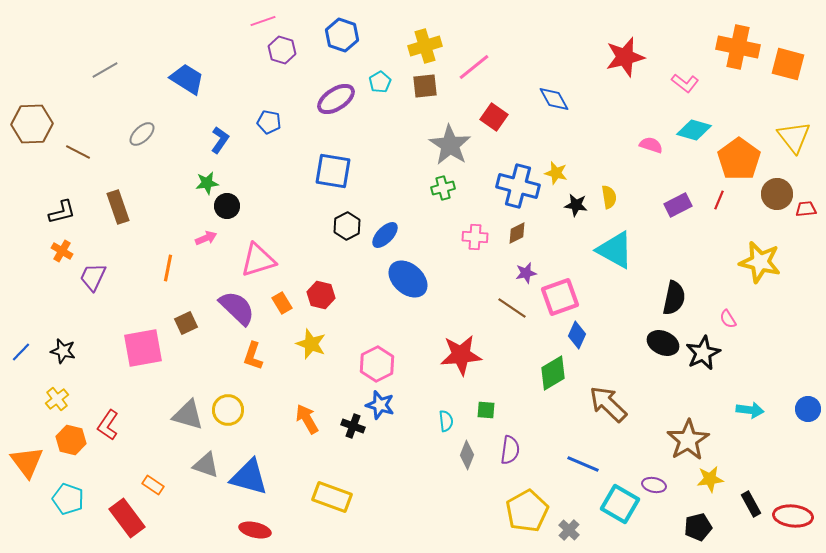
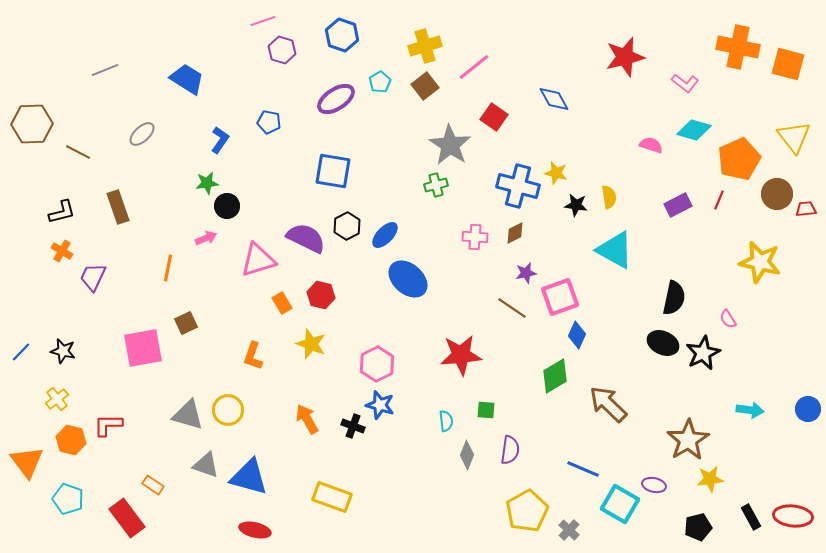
gray line at (105, 70): rotated 8 degrees clockwise
brown square at (425, 86): rotated 32 degrees counterclockwise
orange pentagon at (739, 159): rotated 12 degrees clockwise
green cross at (443, 188): moved 7 px left, 3 px up
brown diamond at (517, 233): moved 2 px left
purple semicircle at (237, 308): moved 69 px right, 70 px up; rotated 18 degrees counterclockwise
green diamond at (553, 373): moved 2 px right, 3 px down
red L-shape at (108, 425): rotated 56 degrees clockwise
blue line at (583, 464): moved 5 px down
black rectangle at (751, 504): moved 13 px down
